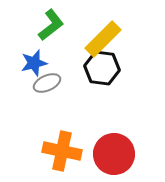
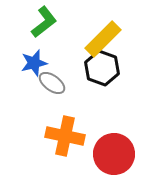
green L-shape: moved 7 px left, 3 px up
black hexagon: rotated 12 degrees clockwise
gray ellipse: moved 5 px right; rotated 60 degrees clockwise
orange cross: moved 3 px right, 15 px up
